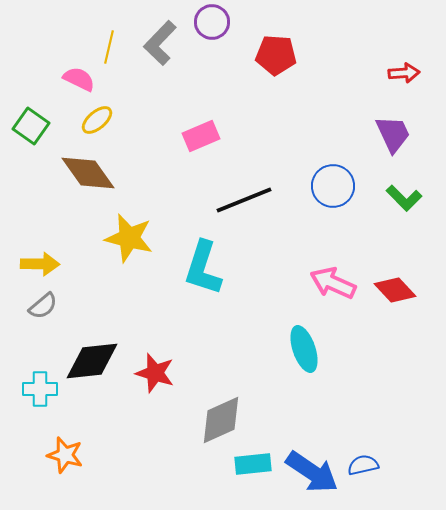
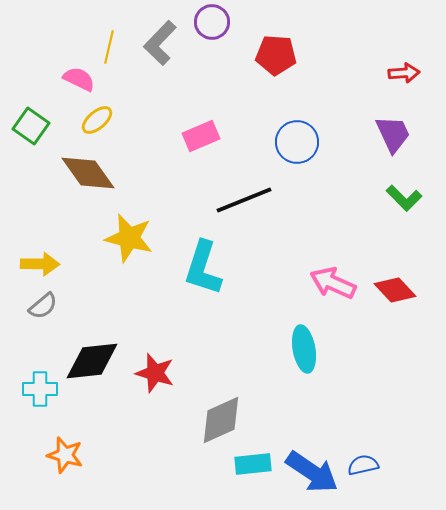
blue circle: moved 36 px left, 44 px up
cyan ellipse: rotated 9 degrees clockwise
